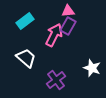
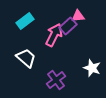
pink triangle: moved 10 px right, 5 px down
purple rectangle: rotated 18 degrees clockwise
